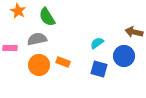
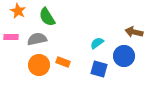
pink rectangle: moved 1 px right, 11 px up
